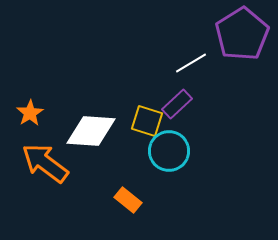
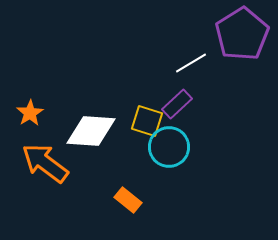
cyan circle: moved 4 px up
